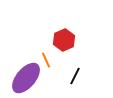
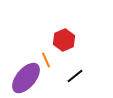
black line: rotated 24 degrees clockwise
